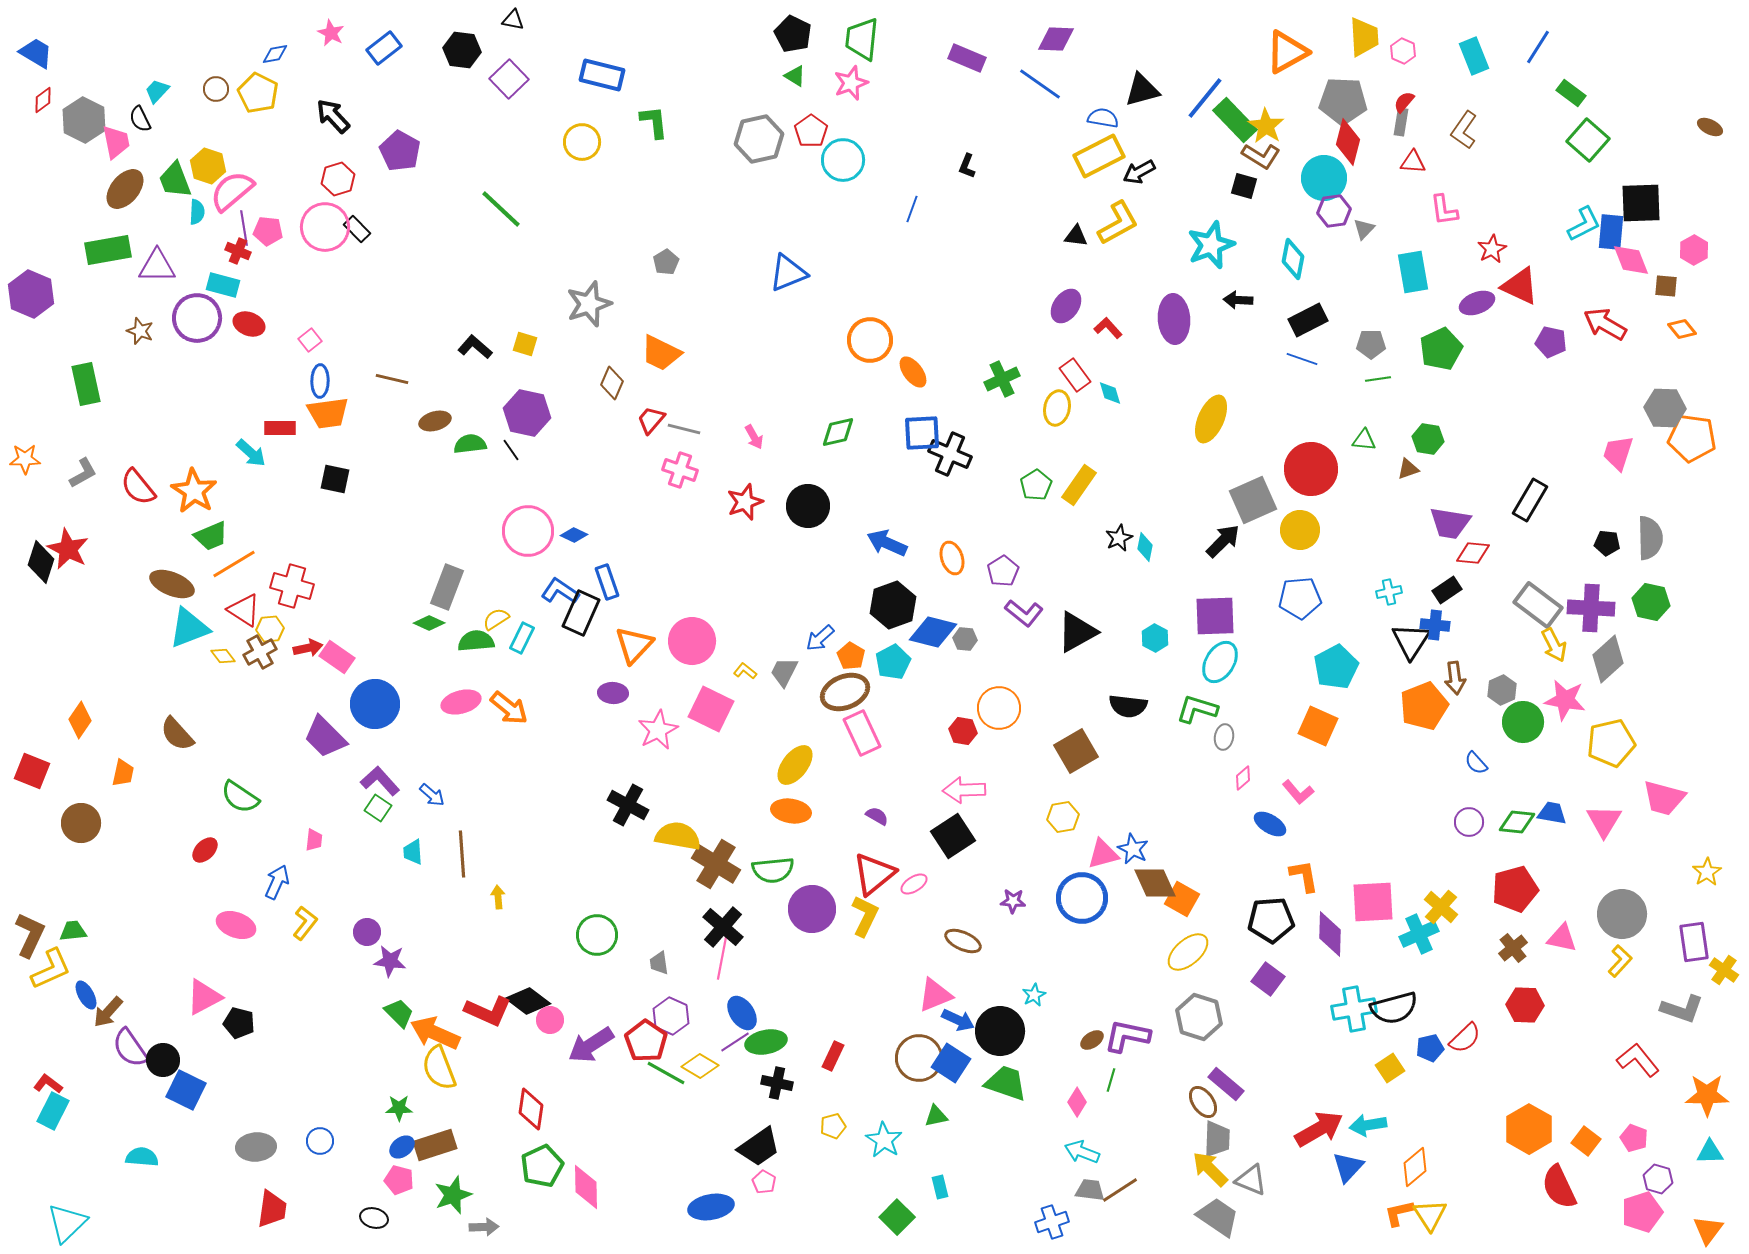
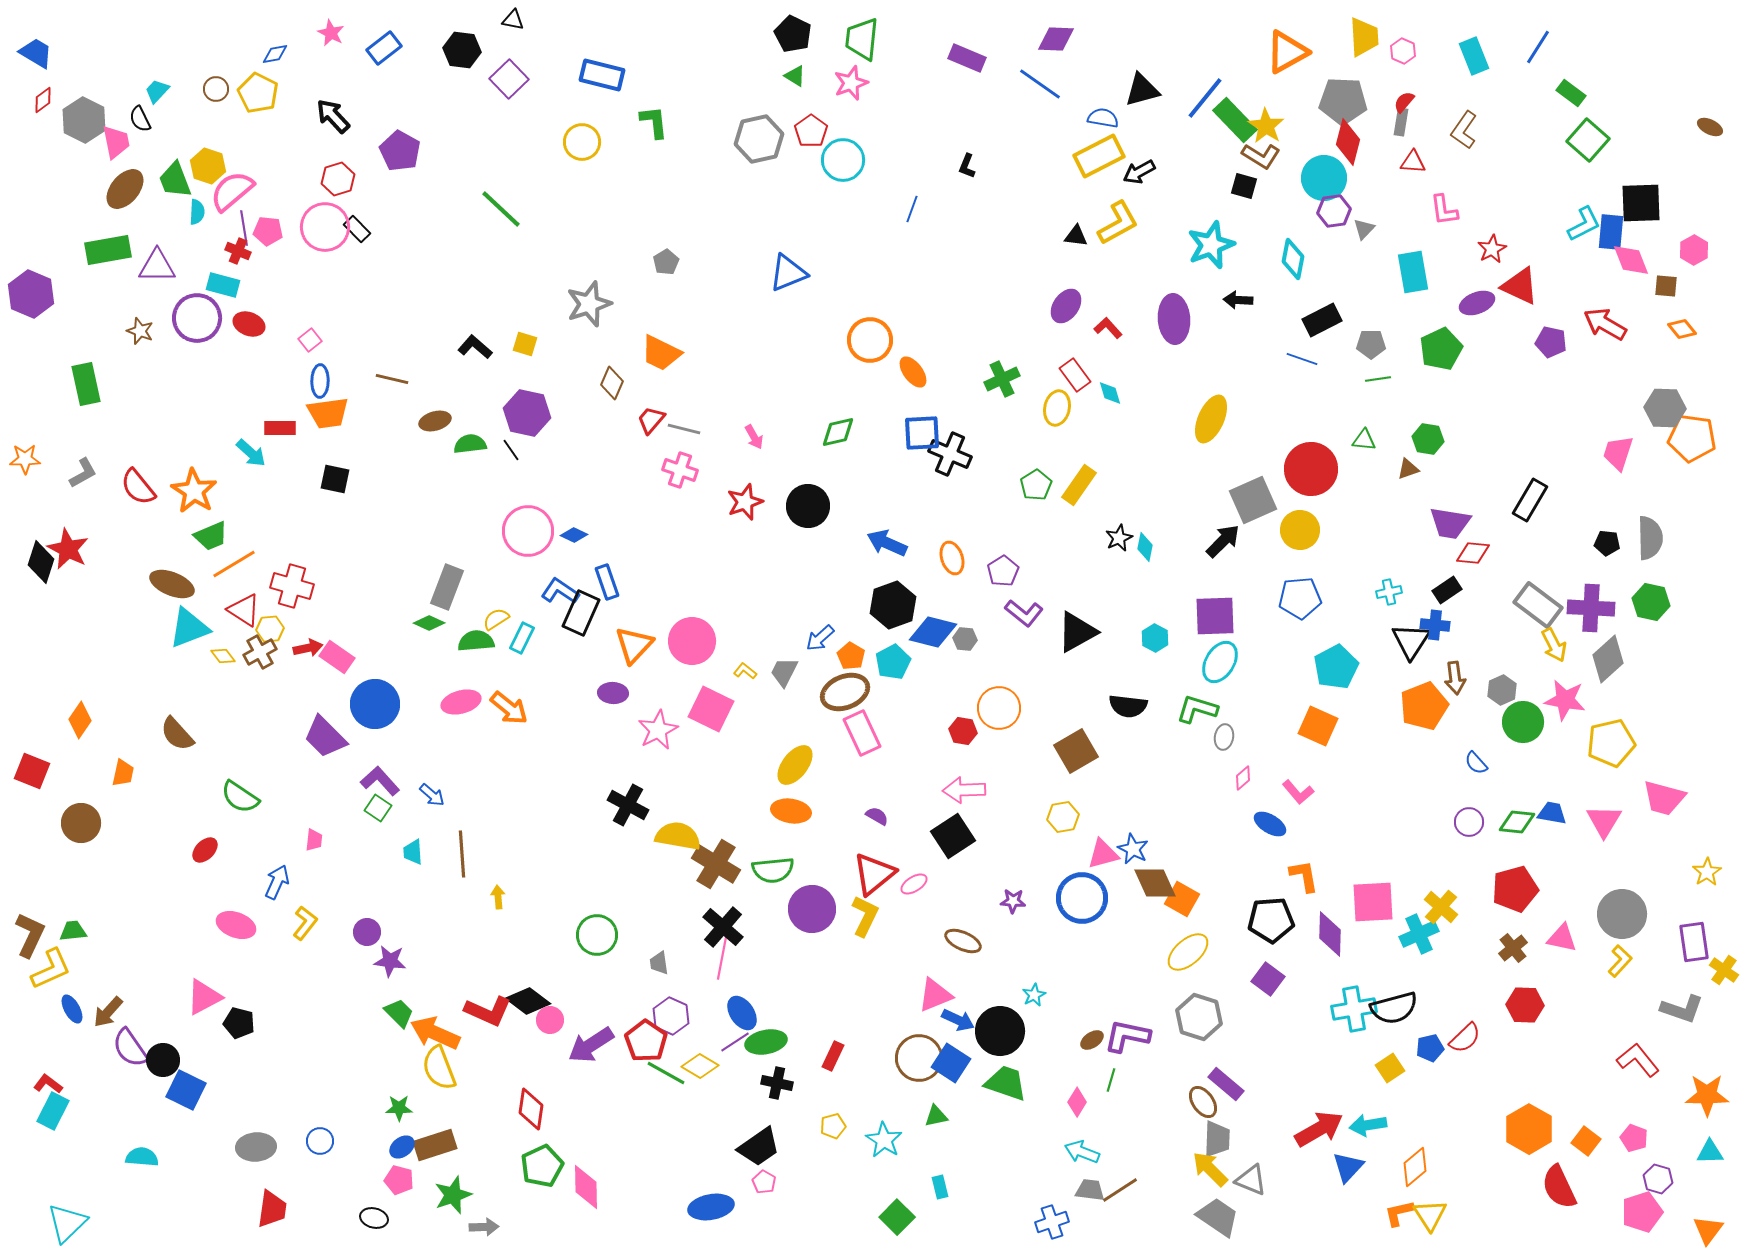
black rectangle at (1308, 320): moved 14 px right
blue ellipse at (86, 995): moved 14 px left, 14 px down
